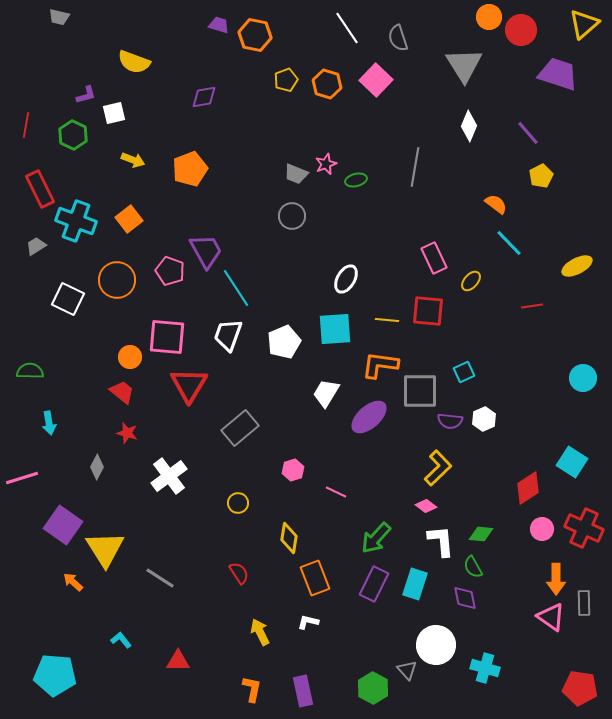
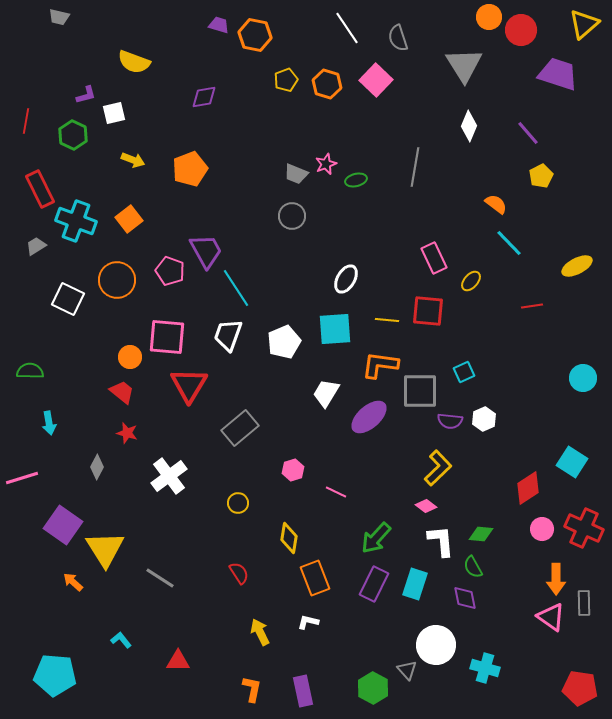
red line at (26, 125): moved 4 px up
